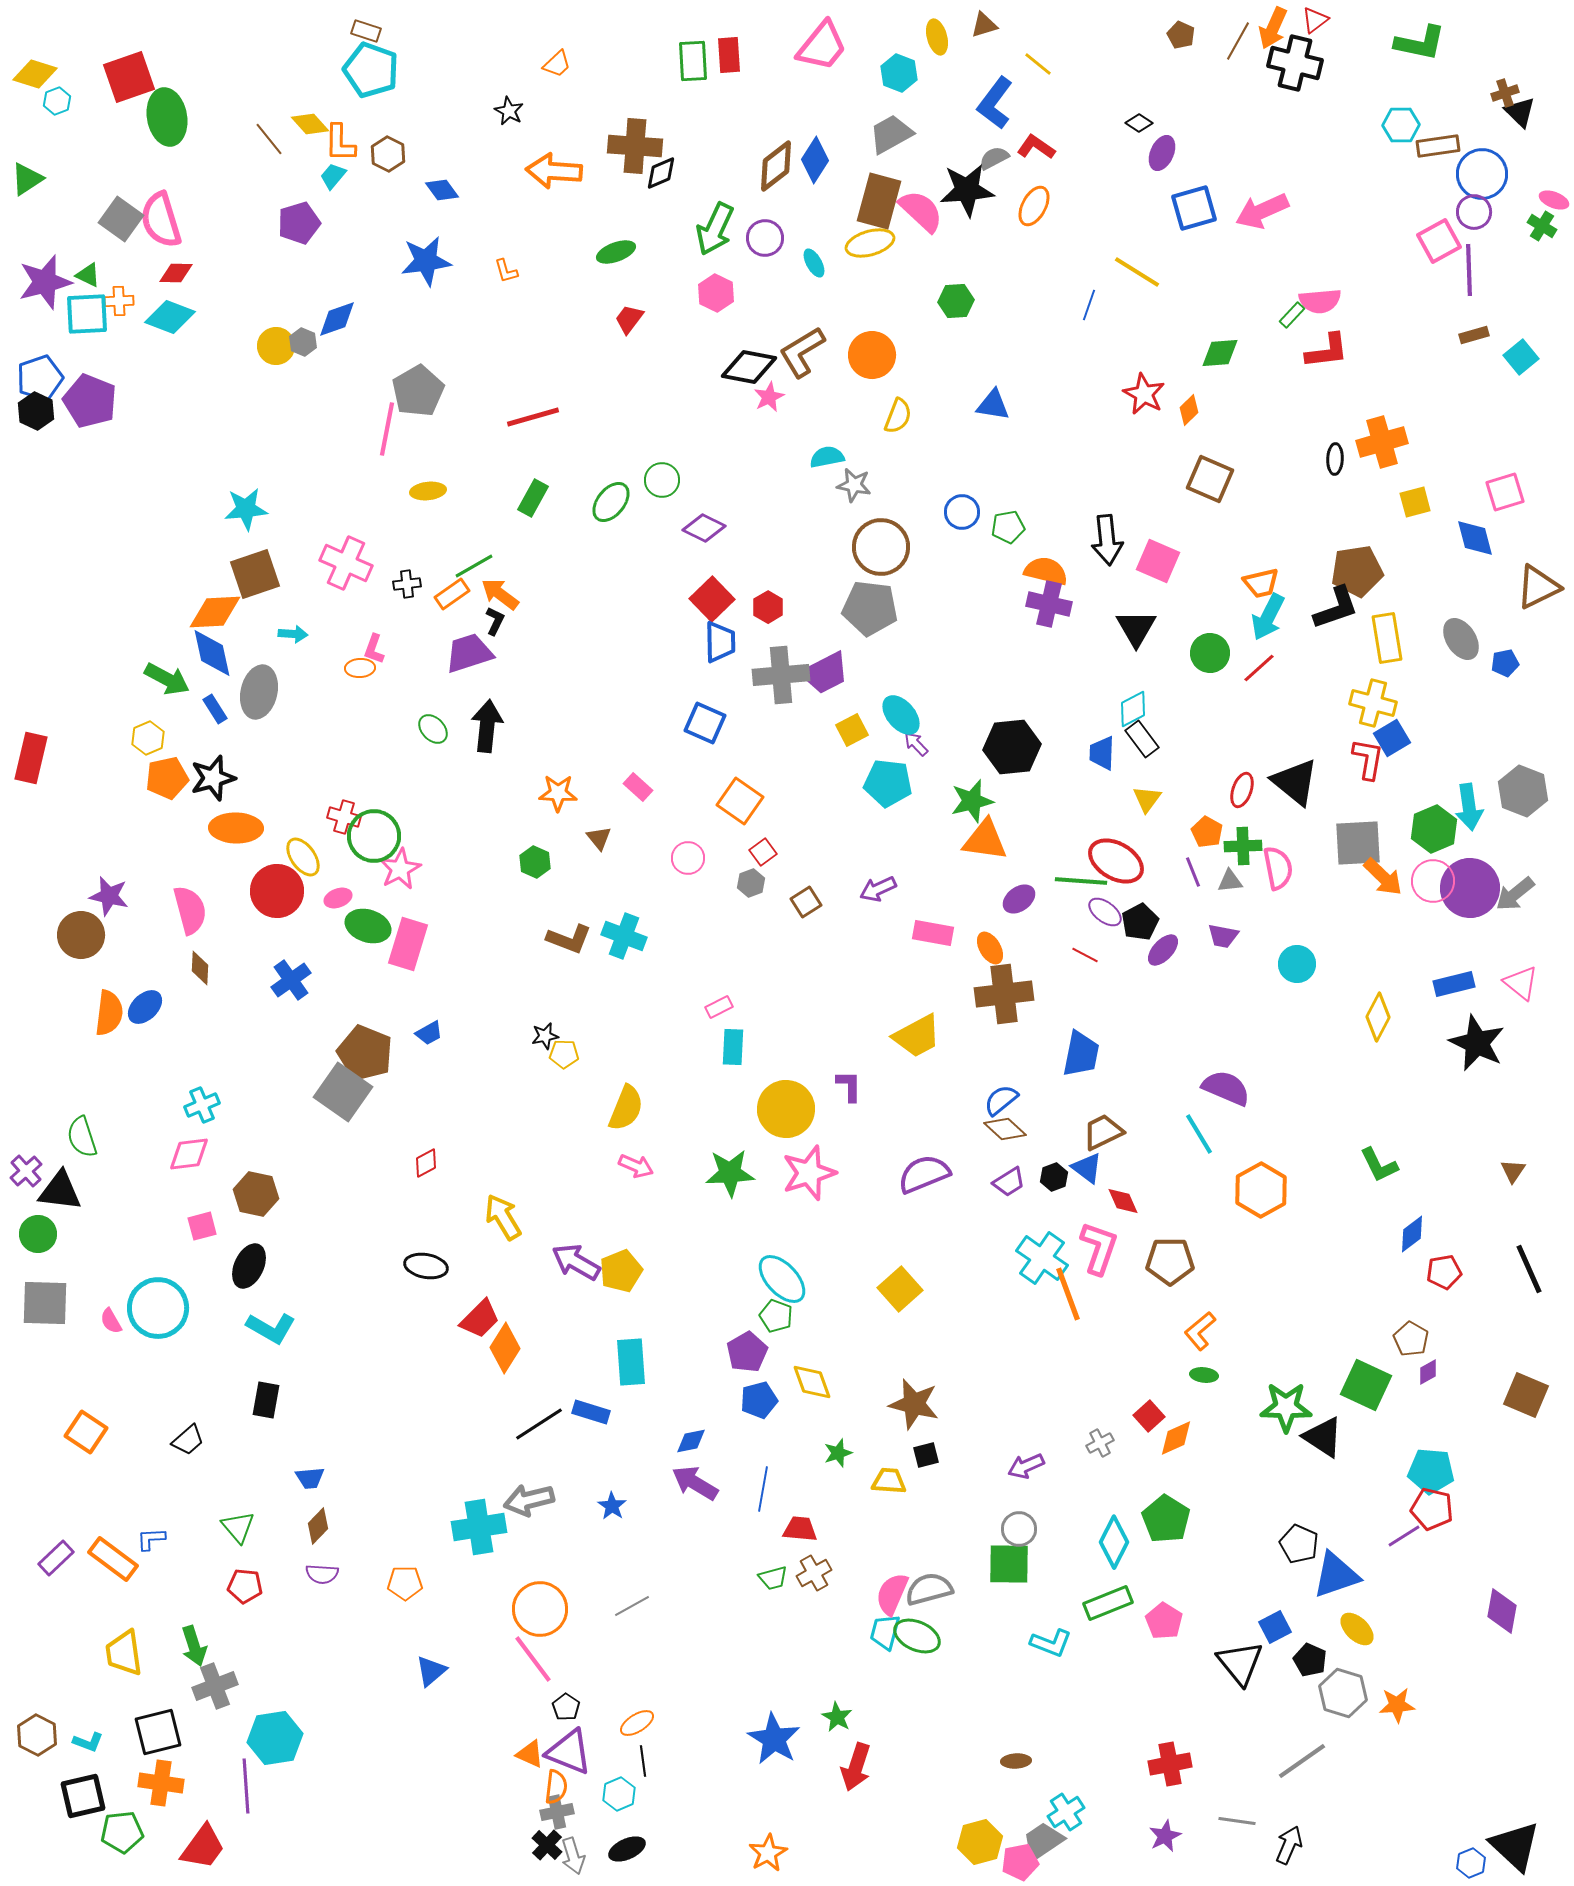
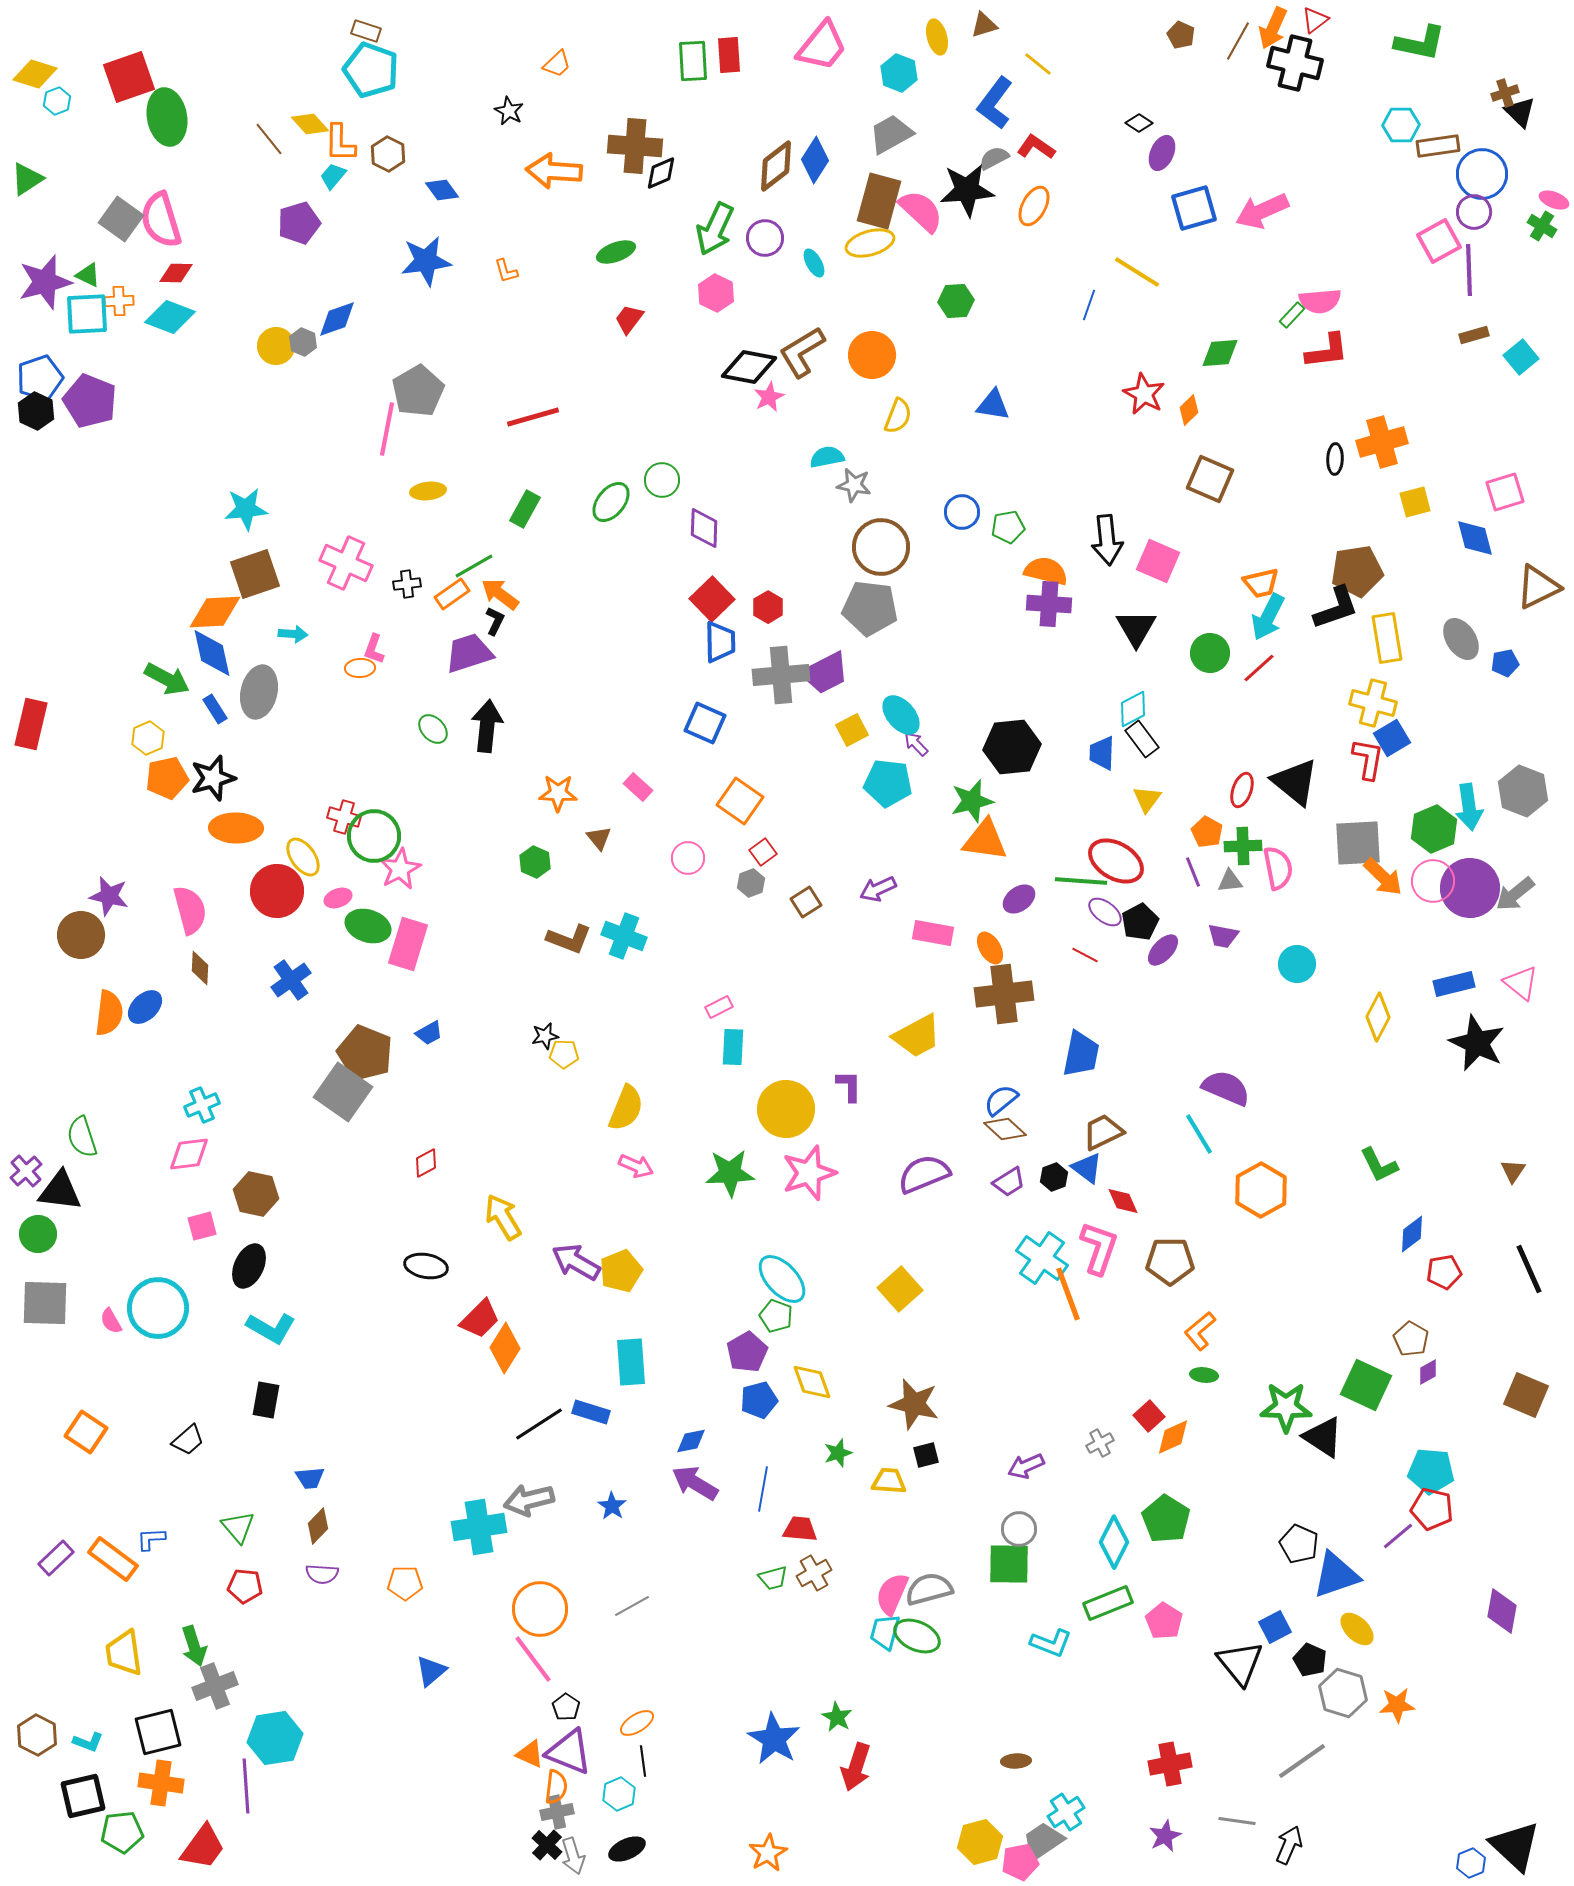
green rectangle at (533, 498): moved 8 px left, 11 px down
purple diamond at (704, 528): rotated 66 degrees clockwise
purple cross at (1049, 604): rotated 9 degrees counterclockwise
red rectangle at (31, 758): moved 34 px up
orange diamond at (1176, 1438): moved 3 px left, 1 px up
purple line at (1404, 1536): moved 6 px left; rotated 8 degrees counterclockwise
